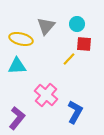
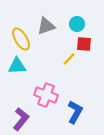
gray triangle: rotated 30 degrees clockwise
yellow ellipse: rotated 45 degrees clockwise
pink cross: rotated 20 degrees counterclockwise
purple L-shape: moved 4 px right, 1 px down
